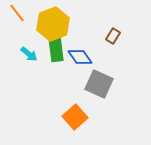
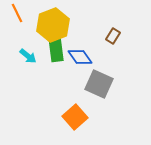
orange line: rotated 12 degrees clockwise
yellow hexagon: moved 1 px down
cyan arrow: moved 1 px left, 2 px down
